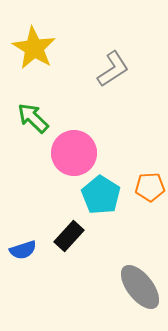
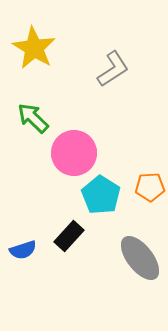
gray ellipse: moved 29 px up
